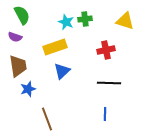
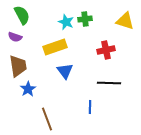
blue triangle: moved 3 px right; rotated 24 degrees counterclockwise
blue star: rotated 14 degrees counterclockwise
blue line: moved 15 px left, 7 px up
